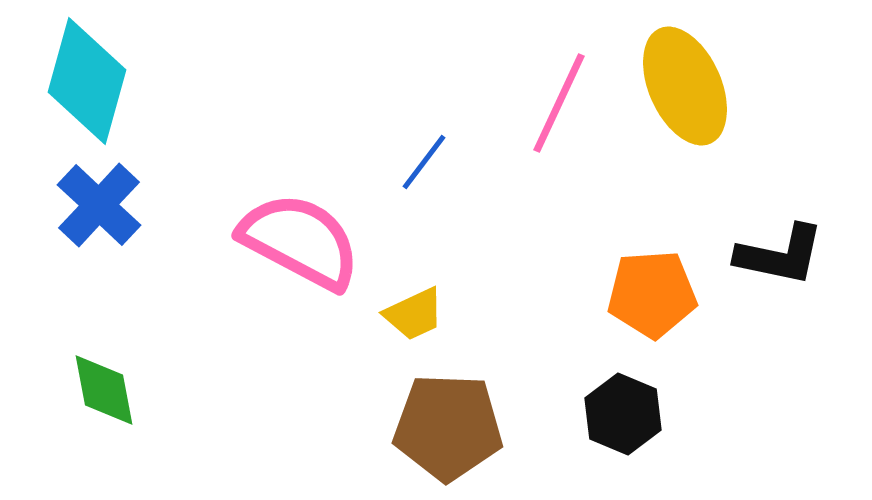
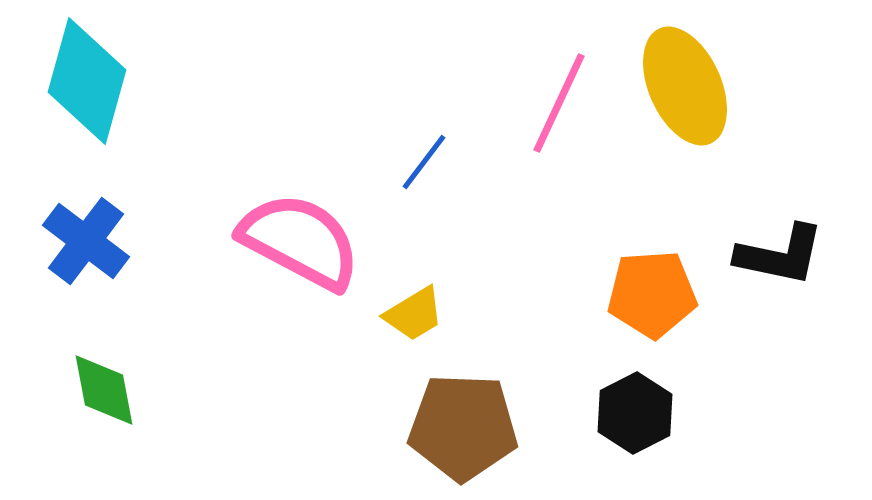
blue cross: moved 13 px left, 36 px down; rotated 6 degrees counterclockwise
yellow trapezoid: rotated 6 degrees counterclockwise
black hexagon: moved 12 px right, 1 px up; rotated 10 degrees clockwise
brown pentagon: moved 15 px right
